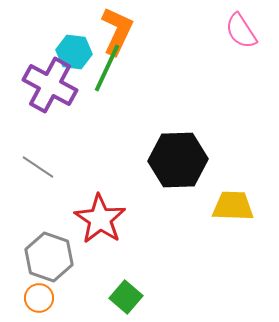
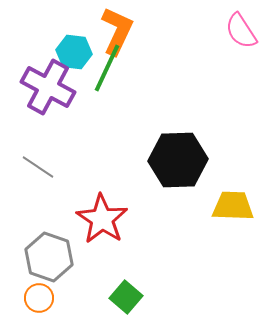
purple cross: moved 2 px left, 2 px down
red star: moved 2 px right
